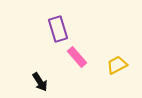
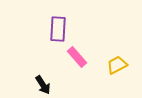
purple rectangle: rotated 20 degrees clockwise
black arrow: moved 3 px right, 3 px down
